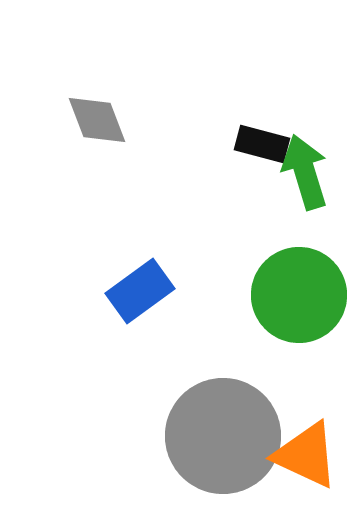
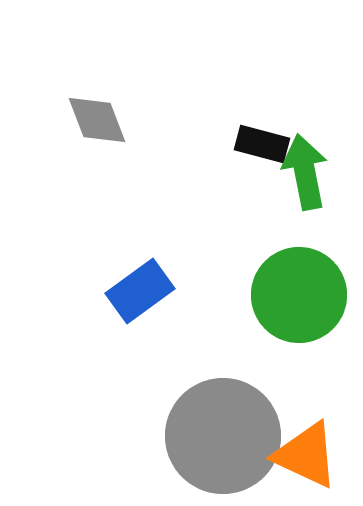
green arrow: rotated 6 degrees clockwise
